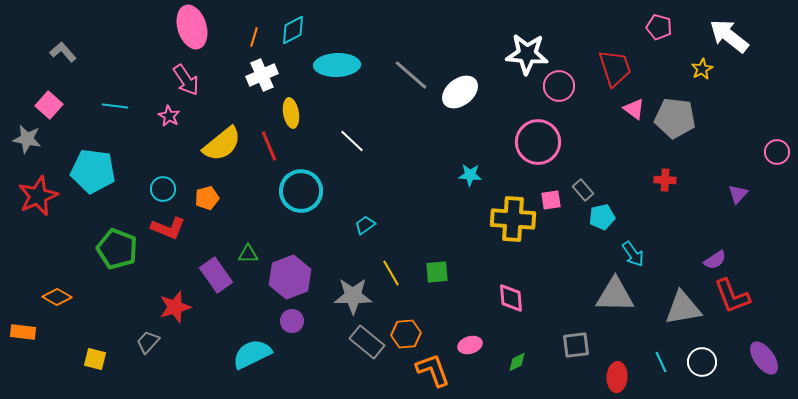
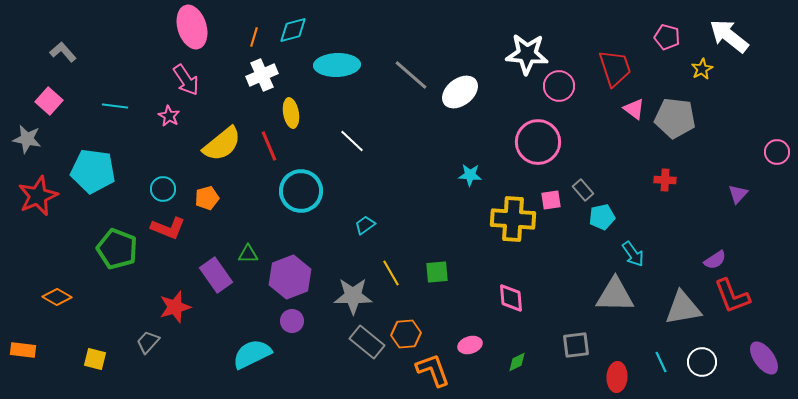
pink pentagon at (659, 27): moved 8 px right, 10 px down
cyan diamond at (293, 30): rotated 12 degrees clockwise
pink square at (49, 105): moved 4 px up
orange rectangle at (23, 332): moved 18 px down
